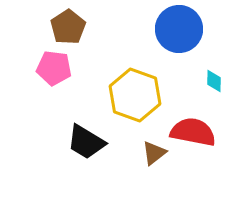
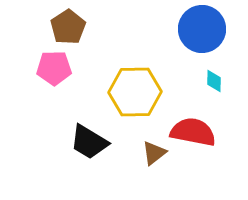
blue circle: moved 23 px right
pink pentagon: rotated 8 degrees counterclockwise
yellow hexagon: moved 3 px up; rotated 21 degrees counterclockwise
black trapezoid: moved 3 px right
